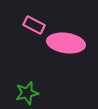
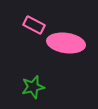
green star: moved 6 px right, 6 px up
